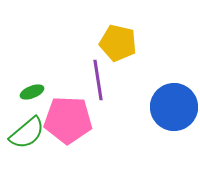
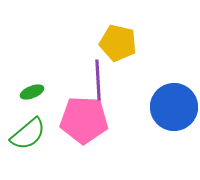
purple line: rotated 6 degrees clockwise
pink pentagon: moved 16 px right
green semicircle: moved 1 px right, 1 px down
